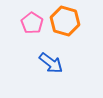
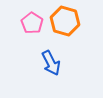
blue arrow: rotated 25 degrees clockwise
